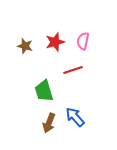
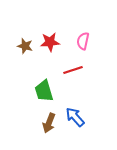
red star: moved 5 px left; rotated 12 degrees clockwise
